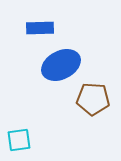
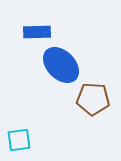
blue rectangle: moved 3 px left, 4 px down
blue ellipse: rotated 72 degrees clockwise
